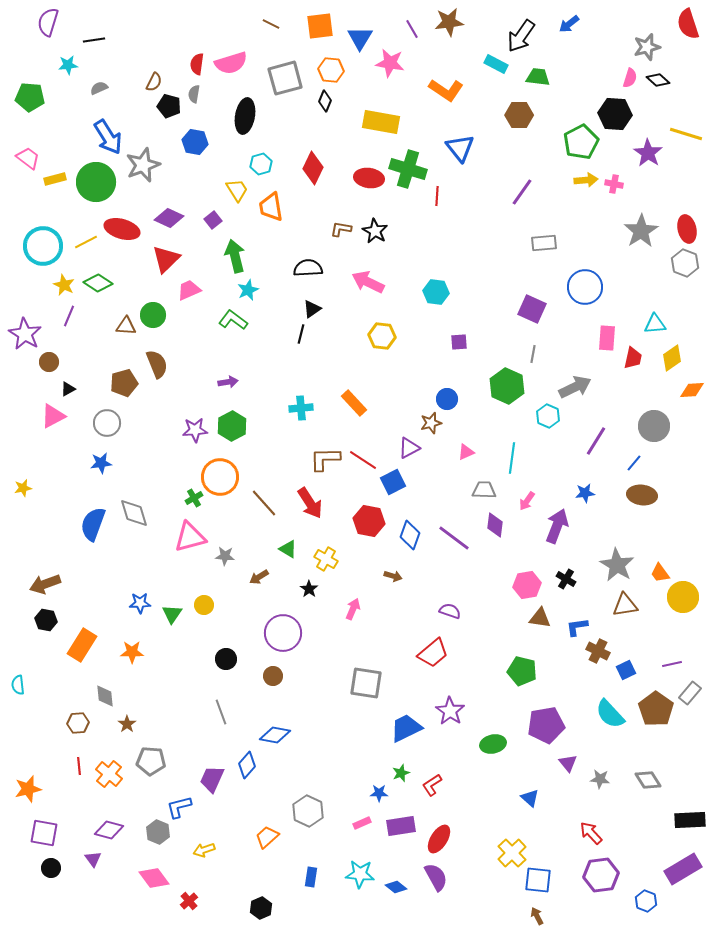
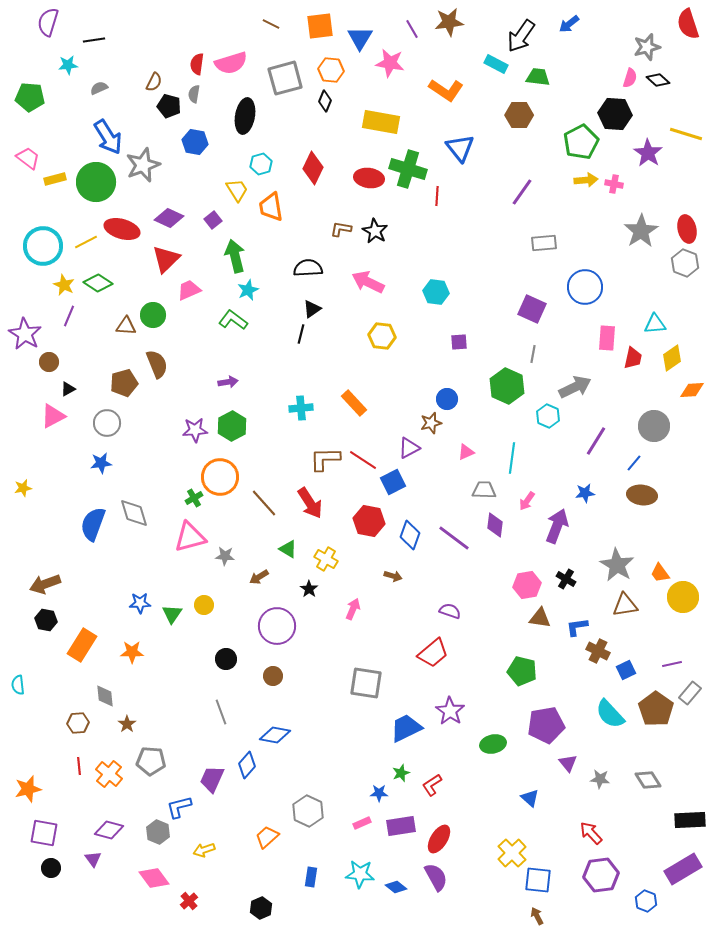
purple circle at (283, 633): moved 6 px left, 7 px up
